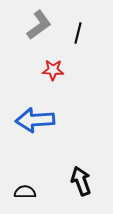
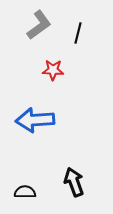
black arrow: moved 7 px left, 1 px down
